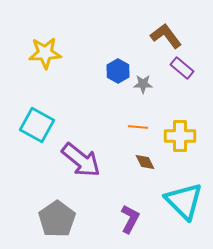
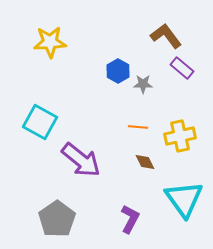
yellow star: moved 5 px right, 11 px up
cyan square: moved 3 px right, 3 px up
yellow cross: rotated 12 degrees counterclockwise
cyan triangle: moved 2 px up; rotated 9 degrees clockwise
